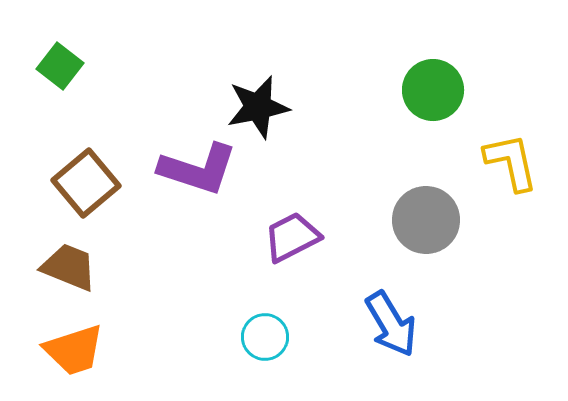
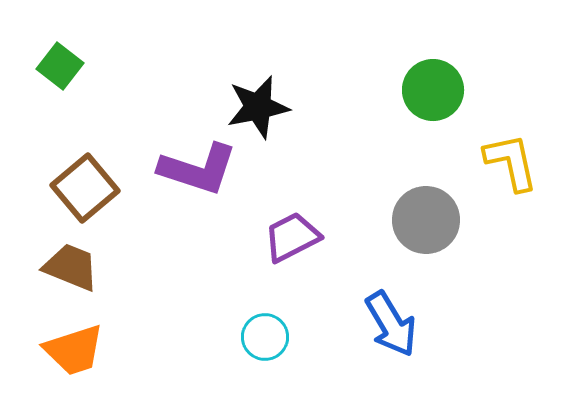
brown square: moved 1 px left, 5 px down
brown trapezoid: moved 2 px right
